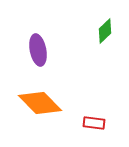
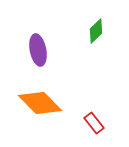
green diamond: moved 9 px left
red rectangle: rotated 45 degrees clockwise
